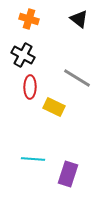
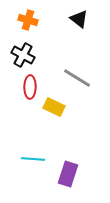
orange cross: moved 1 px left, 1 px down
